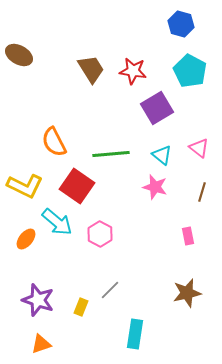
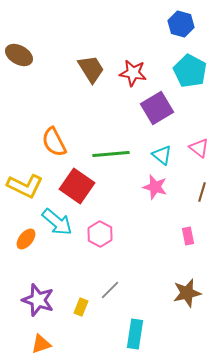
red star: moved 2 px down
